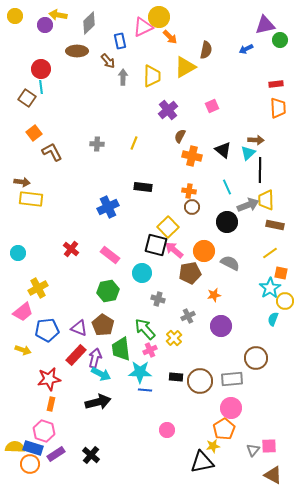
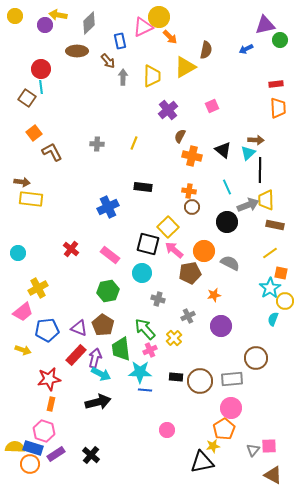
black square at (156, 245): moved 8 px left, 1 px up
